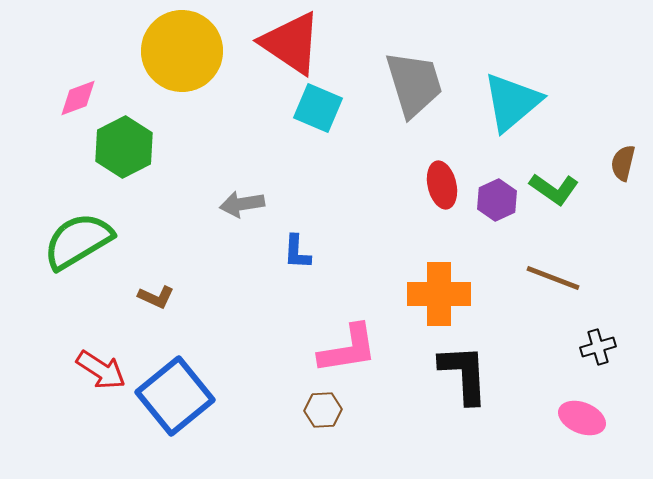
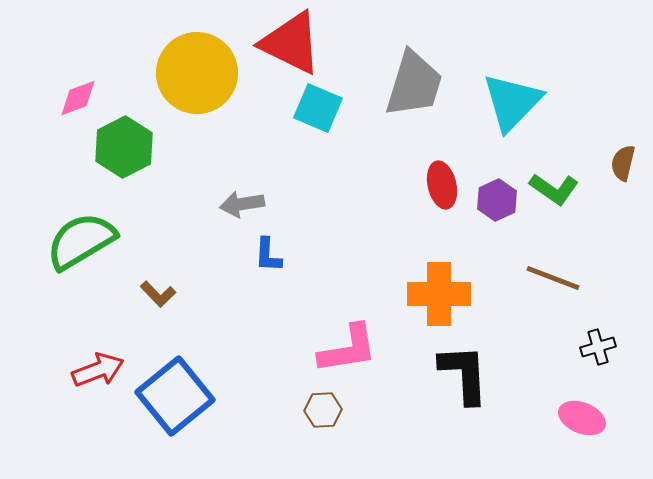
red triangle: rotated 8 degrees counterclockwise
yellow circle: moved 15 px right, 22 px down
gray trapezoid: rotated 34 degrees clockwise
cyan triangle: rotated 6 degrees counterclockwise
green semicircle: moved 3 px right
blue L-shape: moved 29 px left, 3 px down
brown L-shape: moved 2 px right, 3 px up; rotated 21 degrees clockwise
red arrow: moved 3 px left; rotated 54 degrees counterclockwise
